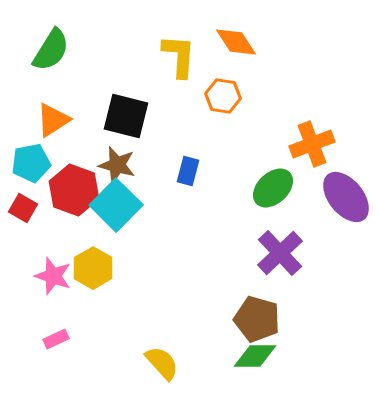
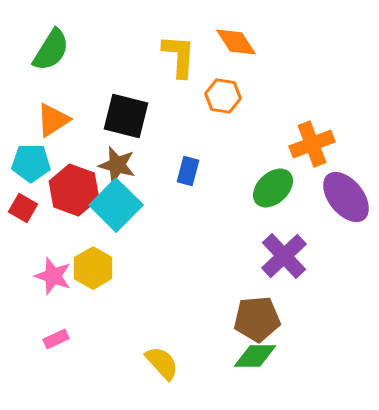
cyan pentagon: rotated 12 degrees clockwise
purple cross: moved 4 px right, 3 px down
brown pentagon: rotated 21 degrees counterclockwise
